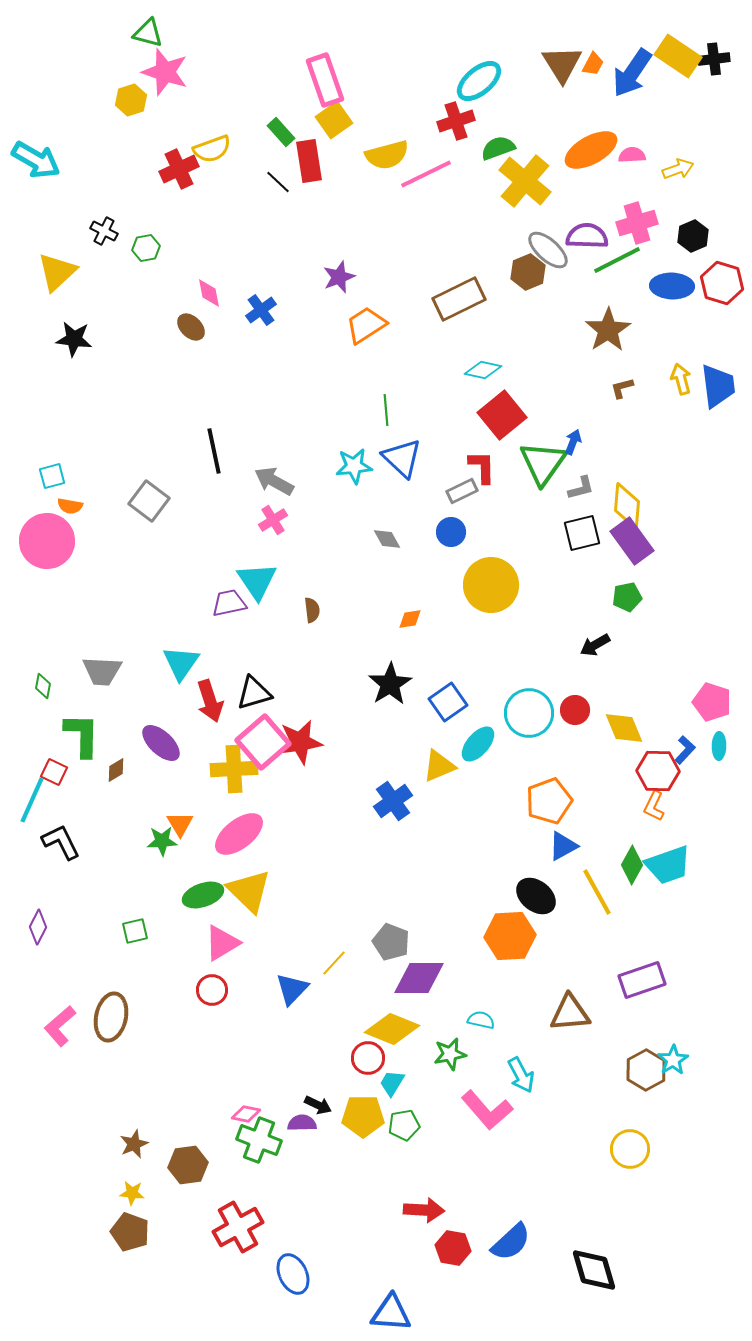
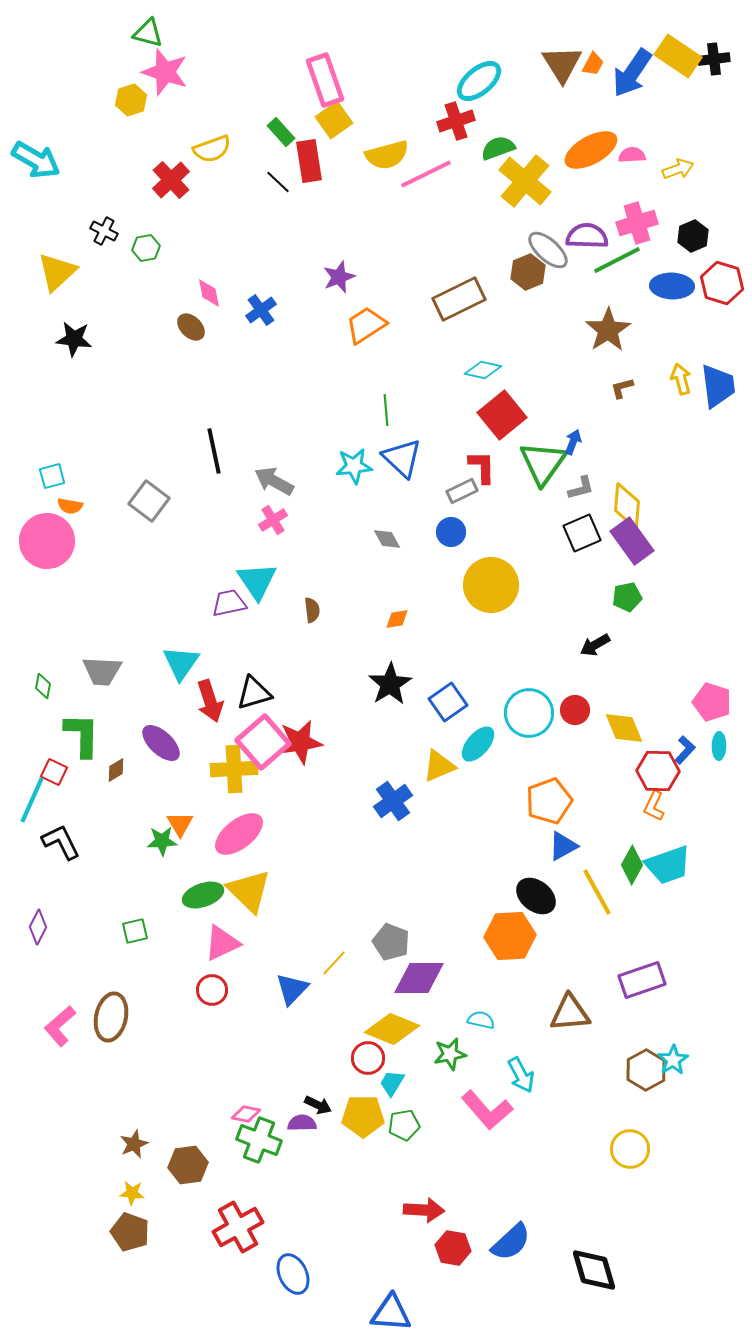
red cross at (179, 169): moved 8 px left, 11 px down; rotated 18 degrees counterclockwise
black square at (582, 533): rotated 9 degrees counterclockwise
orange diamond at (410, 619): moved 13 px left
pink triangle at (222, 943): rotated 6 degrees clockwise
